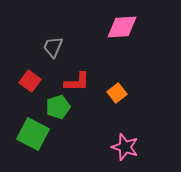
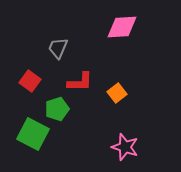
gray trapezoid: moved 5 px right, 1 px down
red L-shape: moved 3 px right
green pentagon: moved 1 px left, 2 px down
